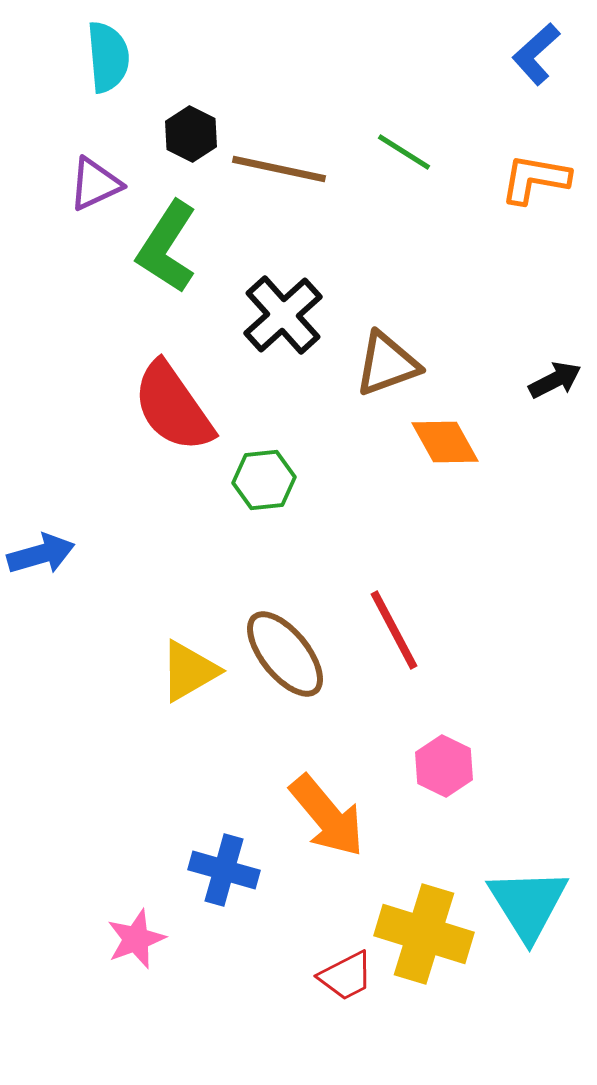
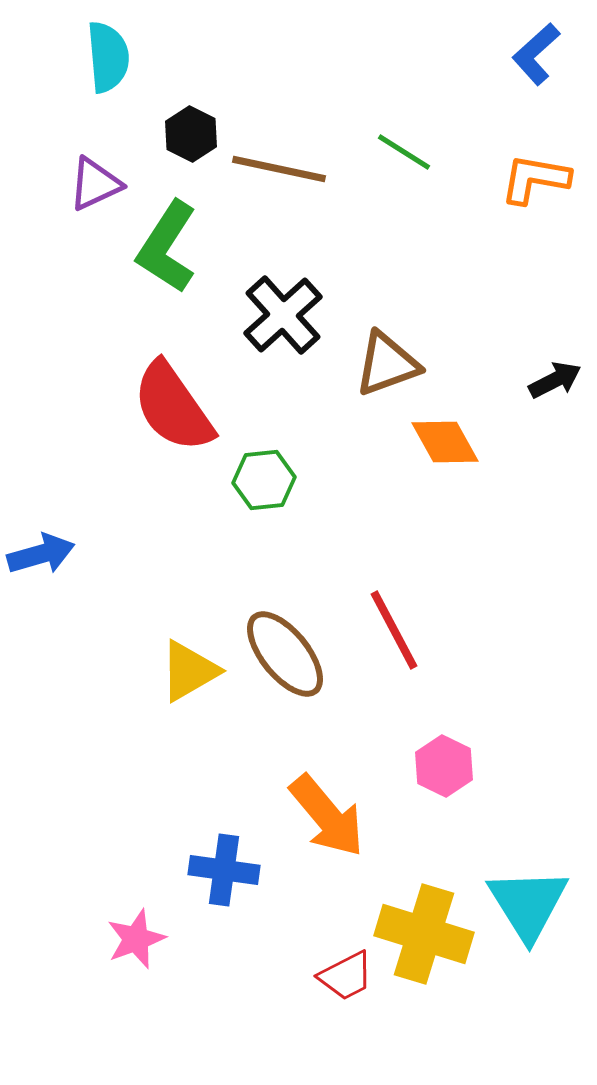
blue cross: rotated 8 degrees counterclockwise
